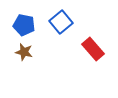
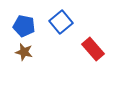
blue pentagon: moved 1 px down
